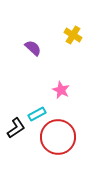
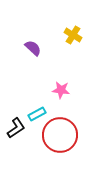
pink star: rotated 18 degrees counterclockwise
red circle: moved 2 px right, 2 px up
